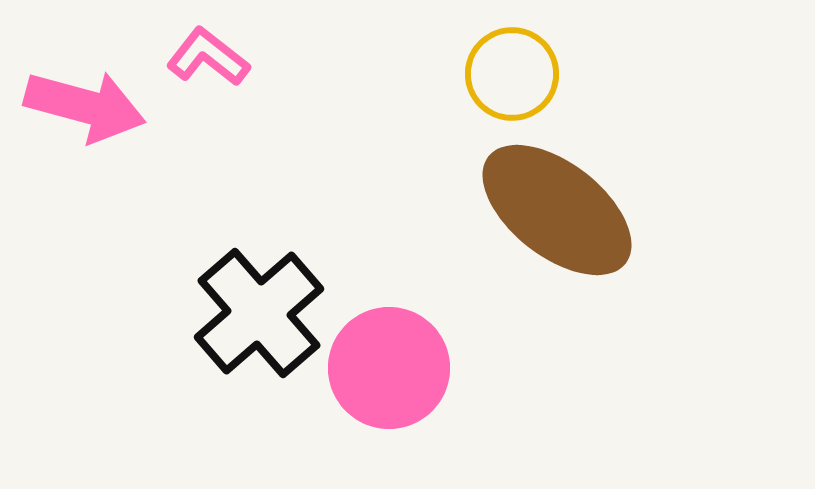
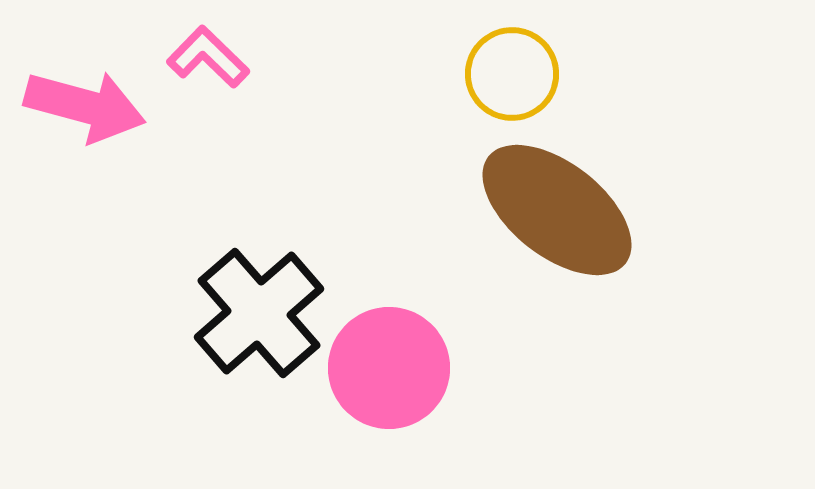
pink L-shape: rotated 6 degrees clockwise
